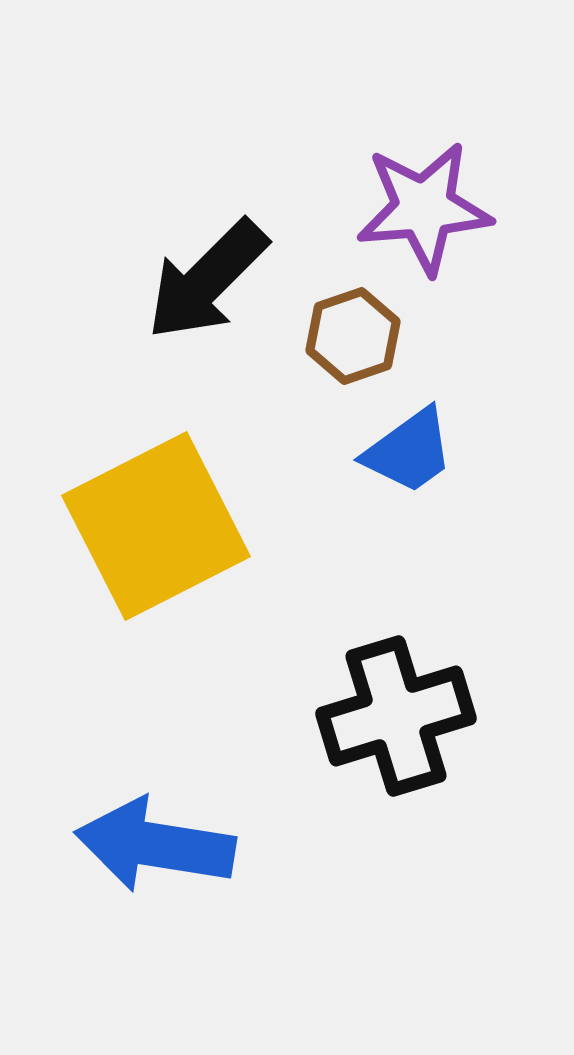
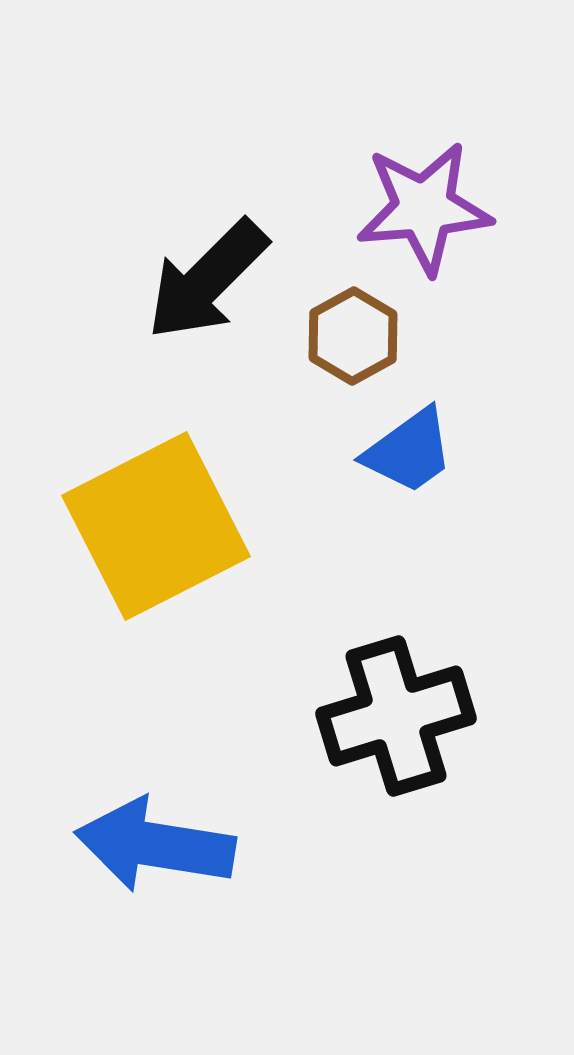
brown hexagon: rotated 10 degrees counterclockwise
